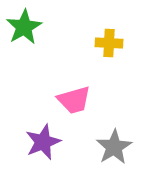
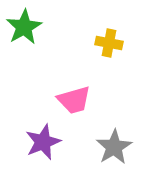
yellow cross: rotated 8 degrees clockwise
